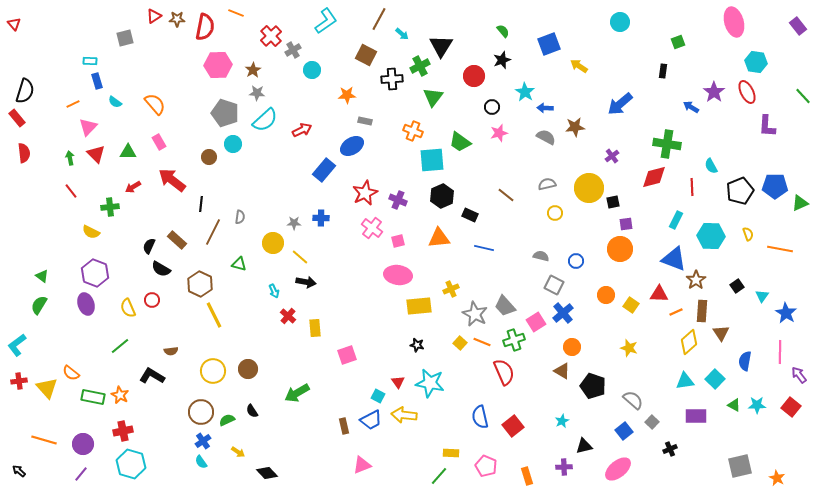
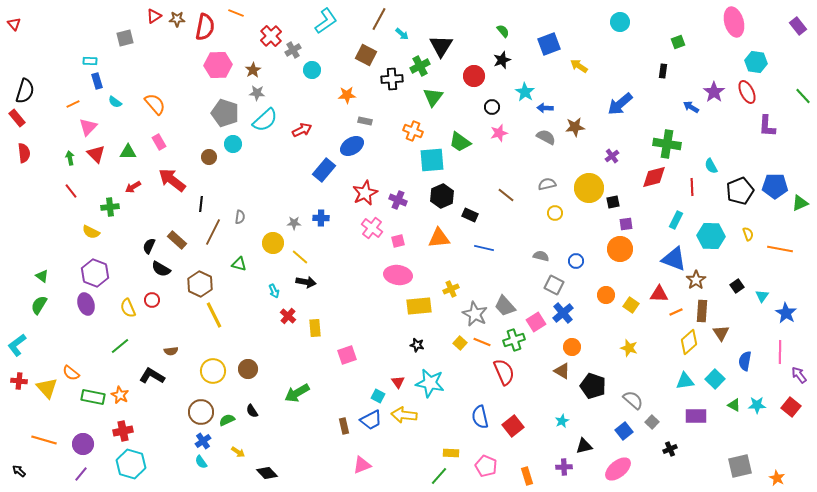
red cross at (19, 381): rotated 14 degrees clockwise
